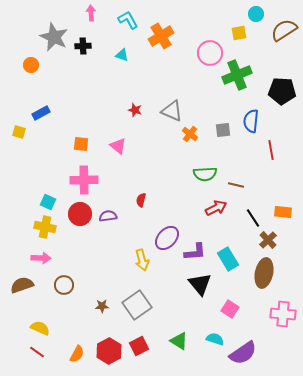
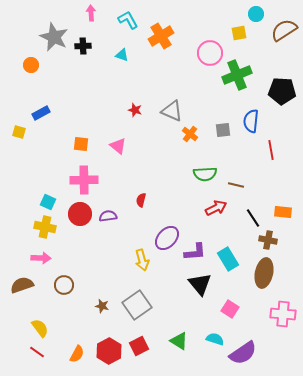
brown cross at (268, 240): rotated 36 degrees counterclockwise
brown star at (102, 306): rotated 16 degrees clockwise
yellow semicircle at (40, 328): rotated 30 degrees clockwise
